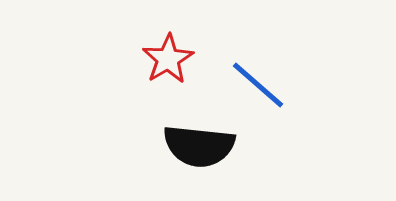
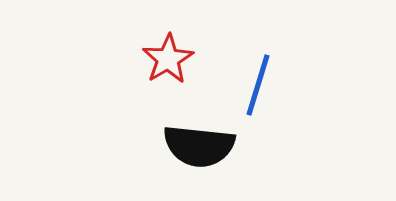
blue line: rotated 66 degrees clockwise
